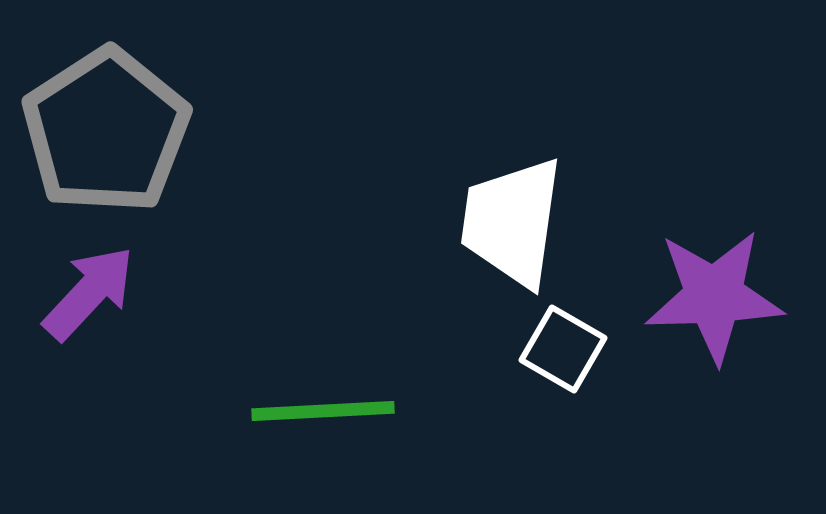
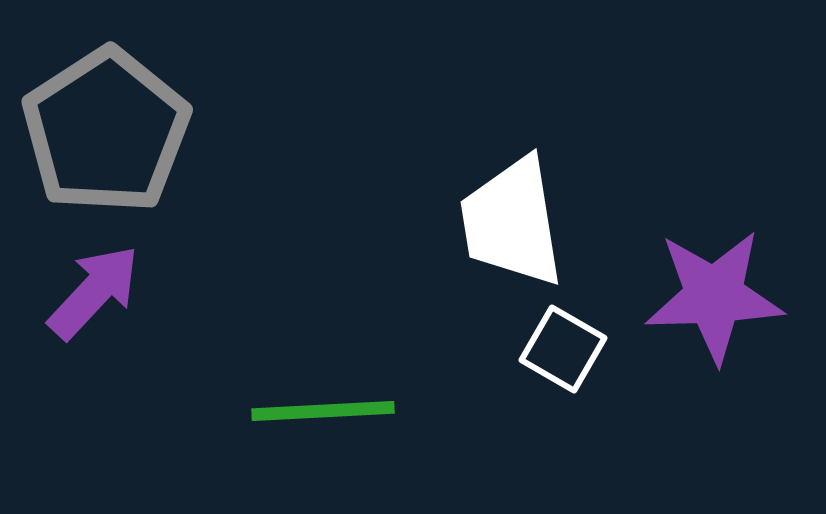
white trapezoid: rotated 17 degrees counterclockwise
purple arrow: moved 5 px right, 1 px up
